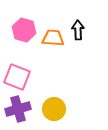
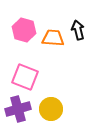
black arrow: rotated 12 degrees counterclockwise
pink square: moved 8 px right
yellow circle: moved 3 px left
